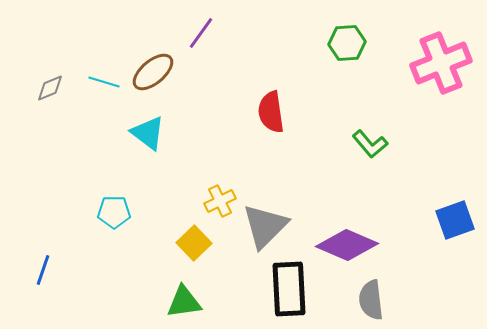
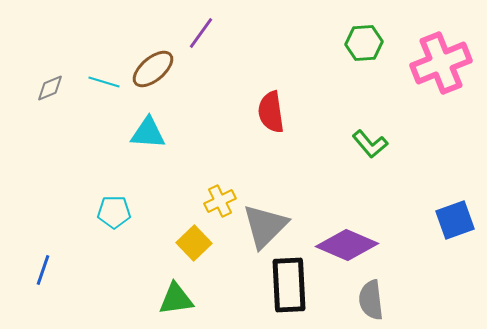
green hexagon: moved 17 px right
brown ellipse: moved 3 px up
cyan triangle: rotated 33 degrees counterclockwise
black rectangle: moved 4 px up
green triangle: moved 8 px left, 3 px up
